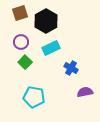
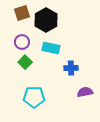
brown square: moved 2 px right
black hexagon: moved 1 px up
purple circle: moved 1 px right
cyan rectangle: rotated 36 degrees clockwise
blue cross: rotated 32 degrees counterclockwise
cyan pentagon: rotated 10 degrees counterclockwise
